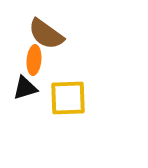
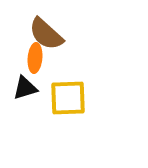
brown semicircle: rotated 6 degrees clockwise
orange ellipse: moved 1 px right, 2 px up
